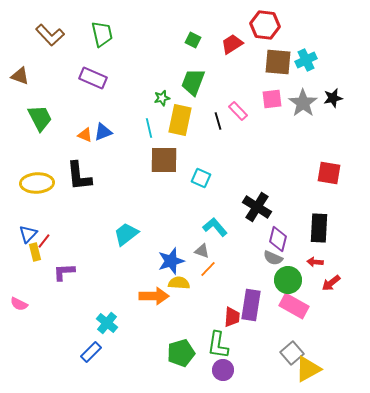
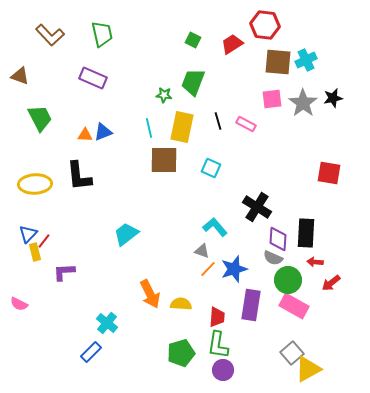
green star at (162, 98): moved 2 px right, 3 px up; rotated 21 degrees clockwise
pink rectangle at (238, 111): moved 8 px right, 13 px down; rotated 18 degrees counterclockwise
yellow rectangle at (180, 120): moved 2 px right, 7 px down
orange triangle at (85, 135): rotated 21 degrees counterclockwise
cyan square at (201, 178): moved 10 px right, 10 px up
yellow ellipse at (37, 183): moved 2 px left, 1 px down
black rectangle at (319, 228): moved 13 px left, 5 px down
purple diamond at (278, 239): rotated 10 degrees counterclockwise
blue star at (171, 261): moved 63 px right, 8 px down
yellow semicircle at (179, 283): moved 2 px right, 21 px down
orange arrow at (154, 296): moved 4 px left, 2 px up; rotated 64 degrees clockwise
red trapezoid at (232, 317): moved 15 px left
